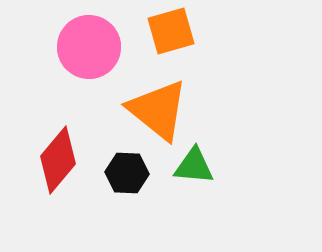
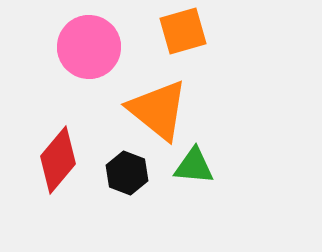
orange square: moved 12 px right
black hexagon: rotated 18 degrees clockwise
